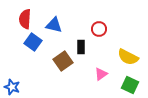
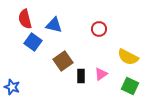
red semicircle: rotated 18 degrees counterclockwise
black rectangle: moved 29 px down
green square: moved 1 px down
